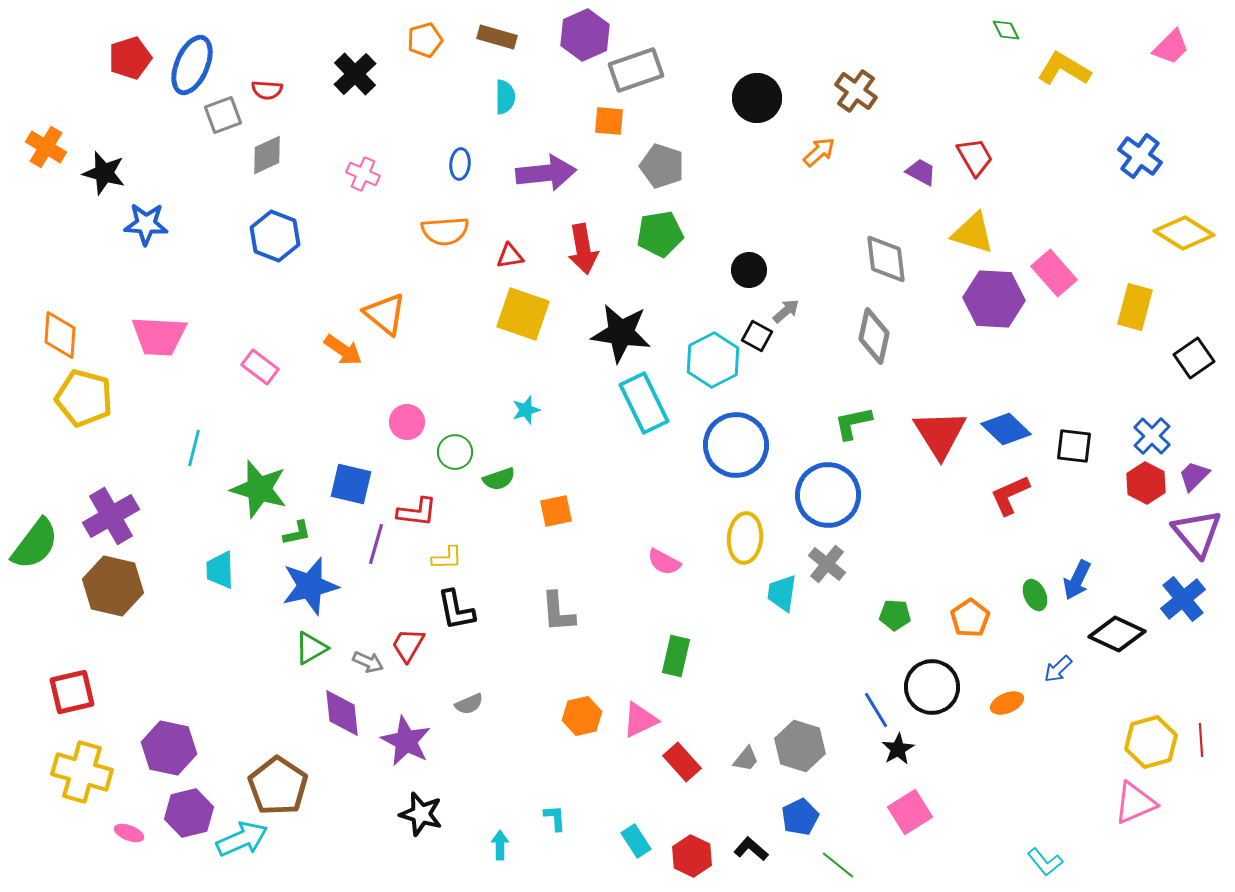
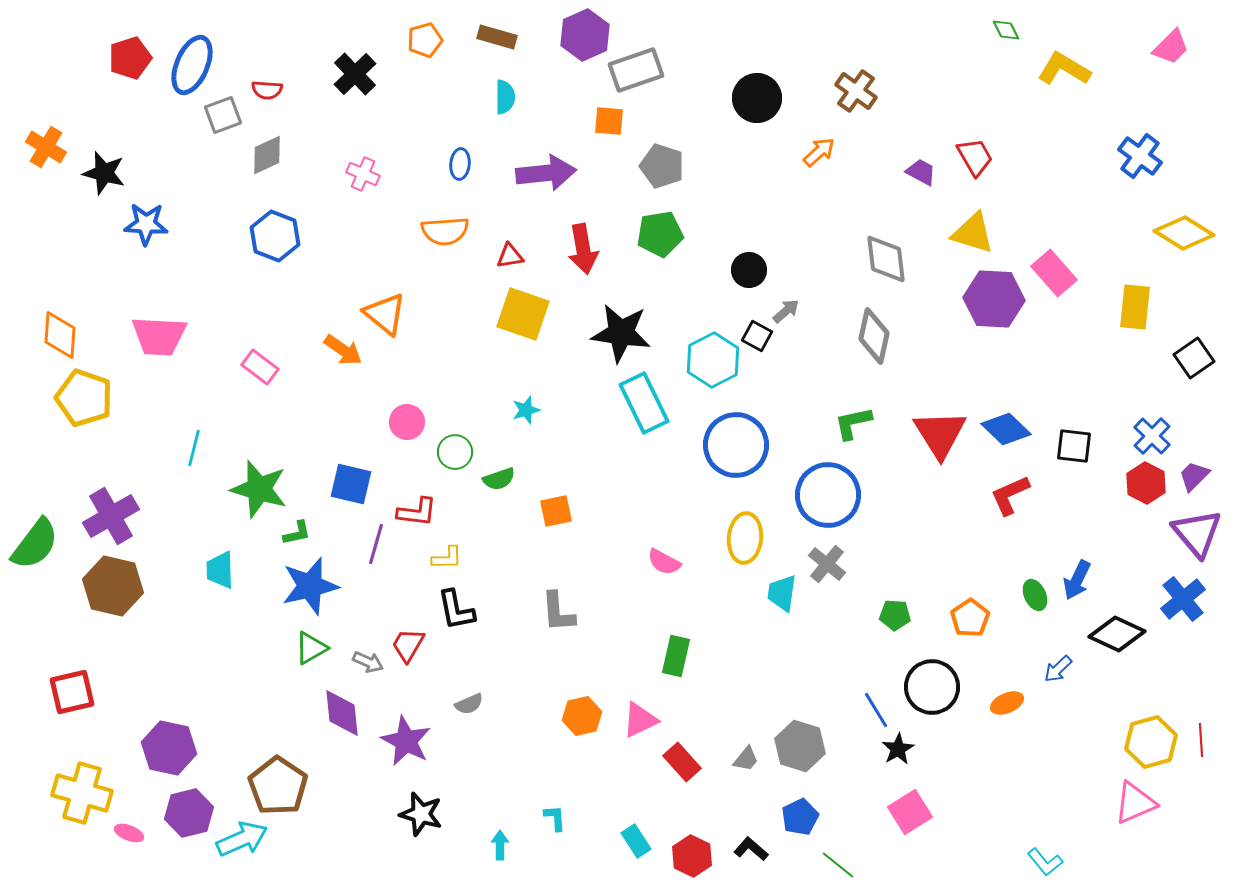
yellow rectangle at (1135, 307): rotated 9 degrees counterclockwise
yellow pentagon at (84, 398): rotated 4 degrees clockwise
yellow cross at (82, 772): moved 21 px down
